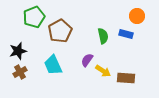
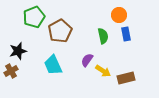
orange circle: moved 18 px left, 1 px up
blue rectangle: rotated 64 degrees clockwise
brown cross: moved 9 px left, 1 px up
brown rectangle: rotated 18 degrees counterclockwise
